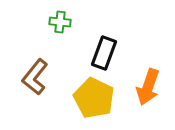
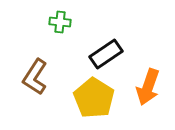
black rectangle: moved 2 px right, 1 px down; rotated 36 degrees clockwise
brown L-shape: rotated 6 degrees counterclockwise
yellow pentagon: rotated 6 degrees clockwise
